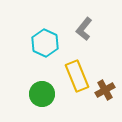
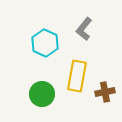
yellow rectangle: rotated 32 degrees clockwise
brown cross: moved 2 px down; rotated 18 degrees clockwise
